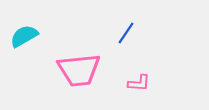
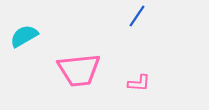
blue line: moved 11 px right, 17 px up
